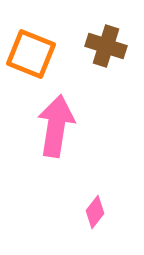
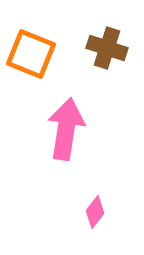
brown cross: moved 1 px right, 2 px down
pink arrow: moved 10 px right, 3 px down
